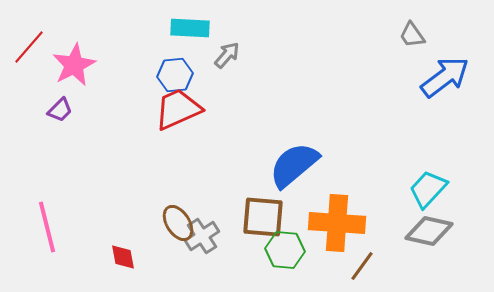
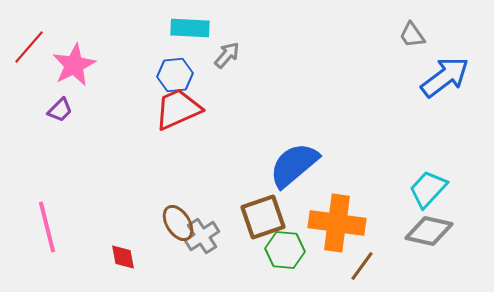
brown square: rotated 24 degrees counterclockwise
orange cross: rotated 4 degrees clockwise
